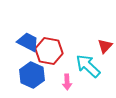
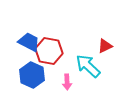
blue trapezoid: moved 1 px right
red triangle: rotated 21 degrees clockwise
